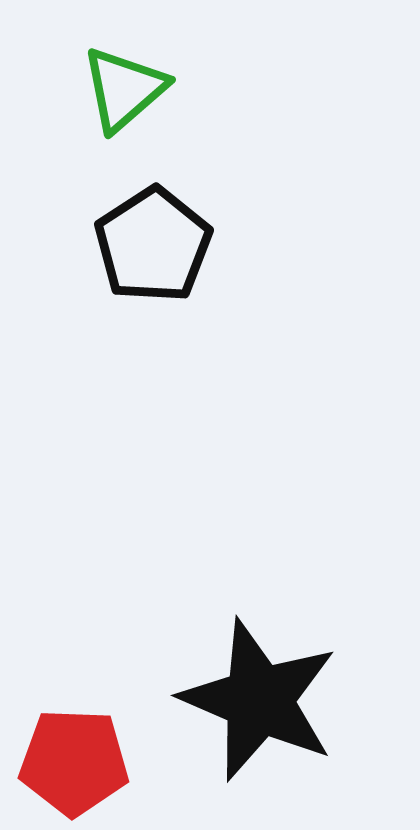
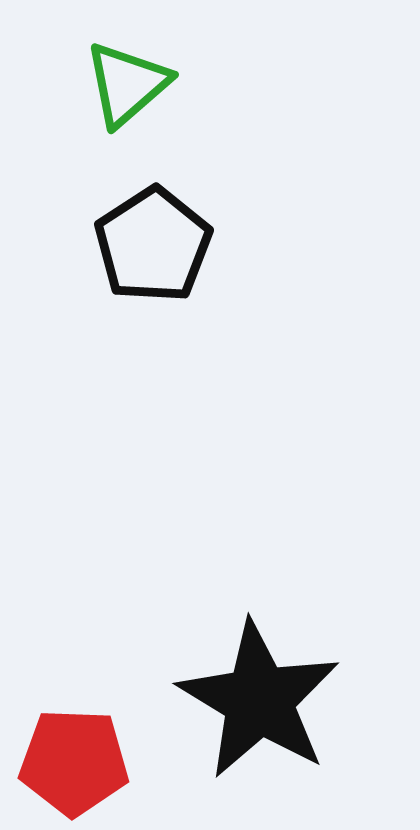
green triangle: moved 3 px right, 5 px up
black star: rotated 8 degrees clockwise
